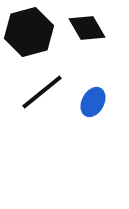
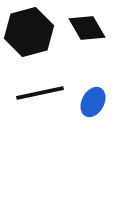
black line: moved 2 px left, 1 px down; rotated 27 degrees clockwise
